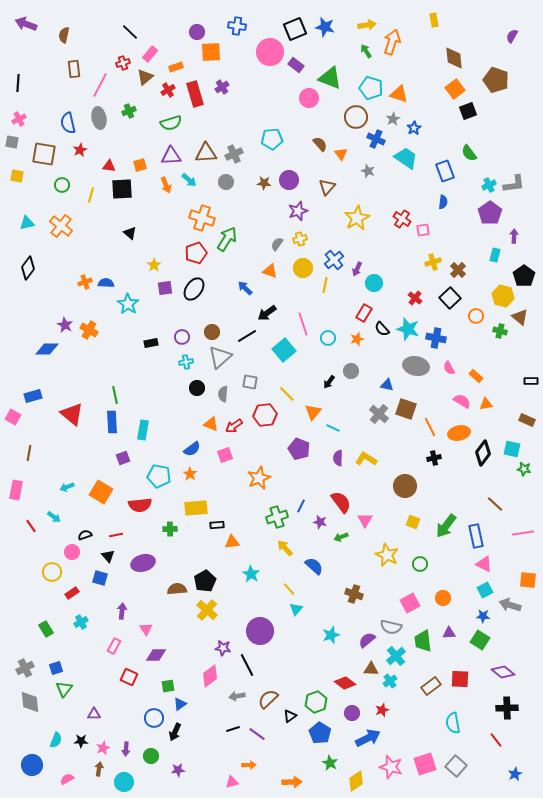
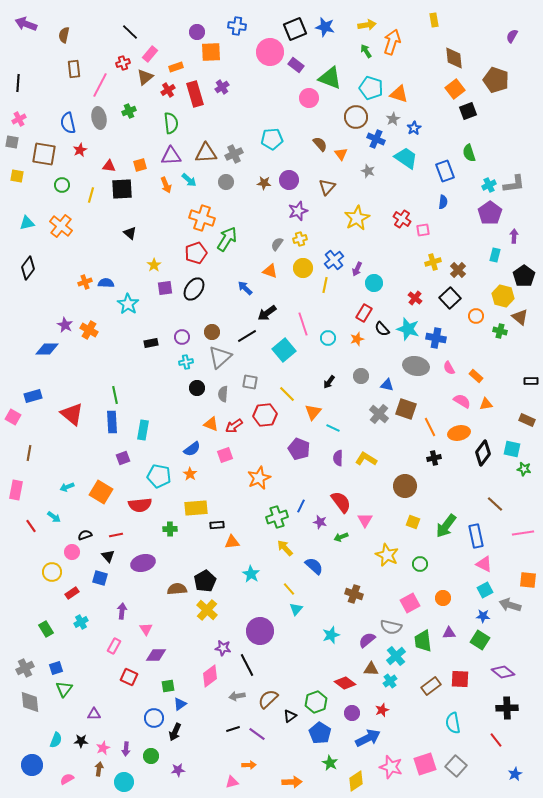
green semicircle at (171, 123): rotated 80 degrees counterclockwise
green semicircle at (469, 153): rotated 18 degrees clockwise
gray circle at (351, 371): moved 10 px right, 5 px down
